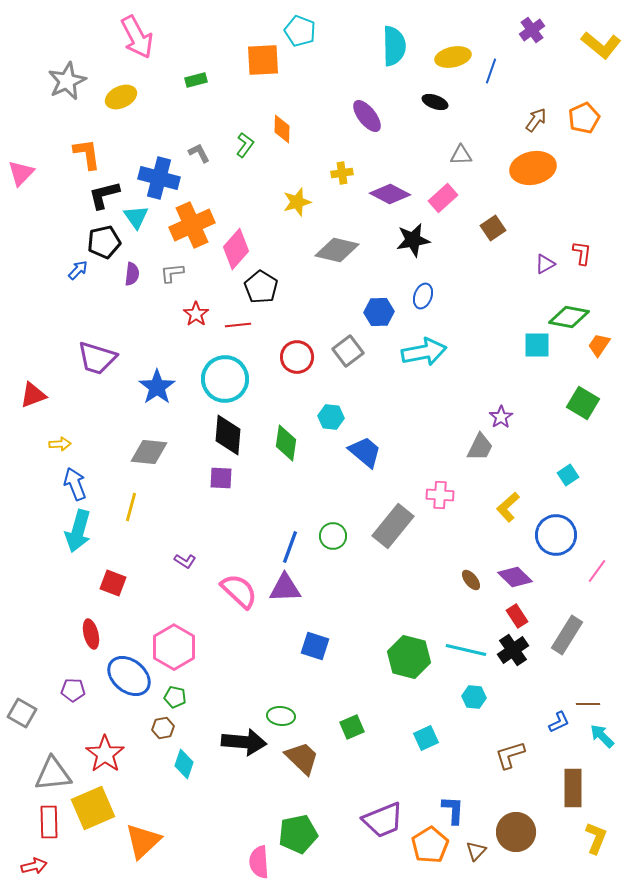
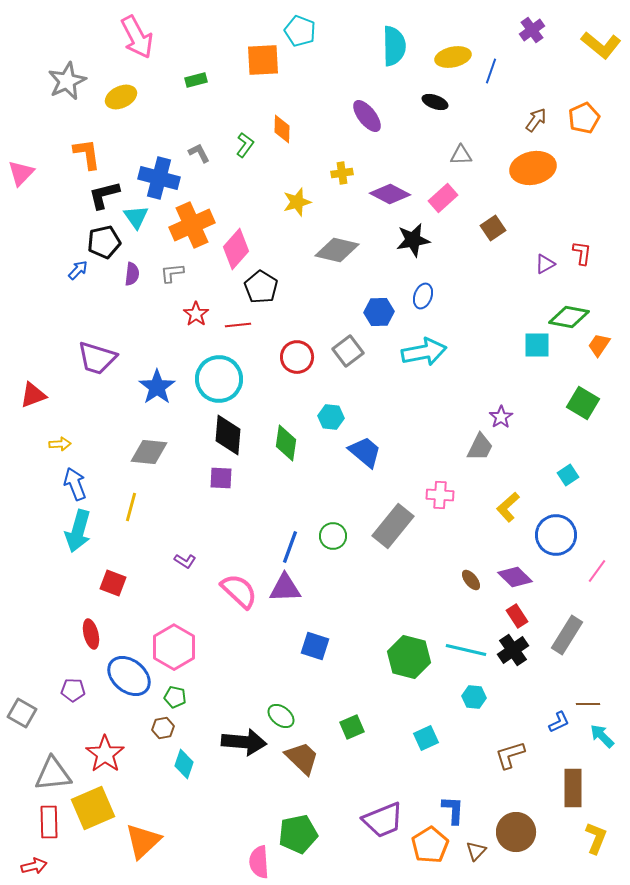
cyan circle at (225, 379): moved 6 px left
green ellipse at (281, 716): rotated 32 degrees clockwise
